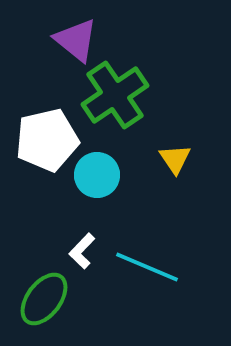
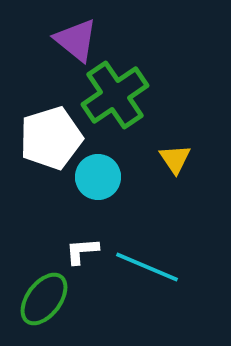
white pentagon: moved 4 px right, 2 px up; rotated 4 degrees counterclockwise
cyan circle: moved 1 px right, 2 px down
white L-shape: rotated 42 degrees clockwise
